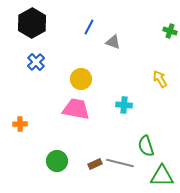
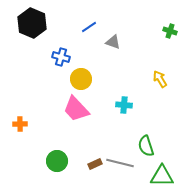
black hexagon: rotated 8 degrees counterclockwise
blue line: rotated 28 degrees clockwise
blue cross: moved 25 px right, 5 px up; rotated 30 degrees counterclockwise
pink trapezoid: rotated 144 degrees counterclockwise
